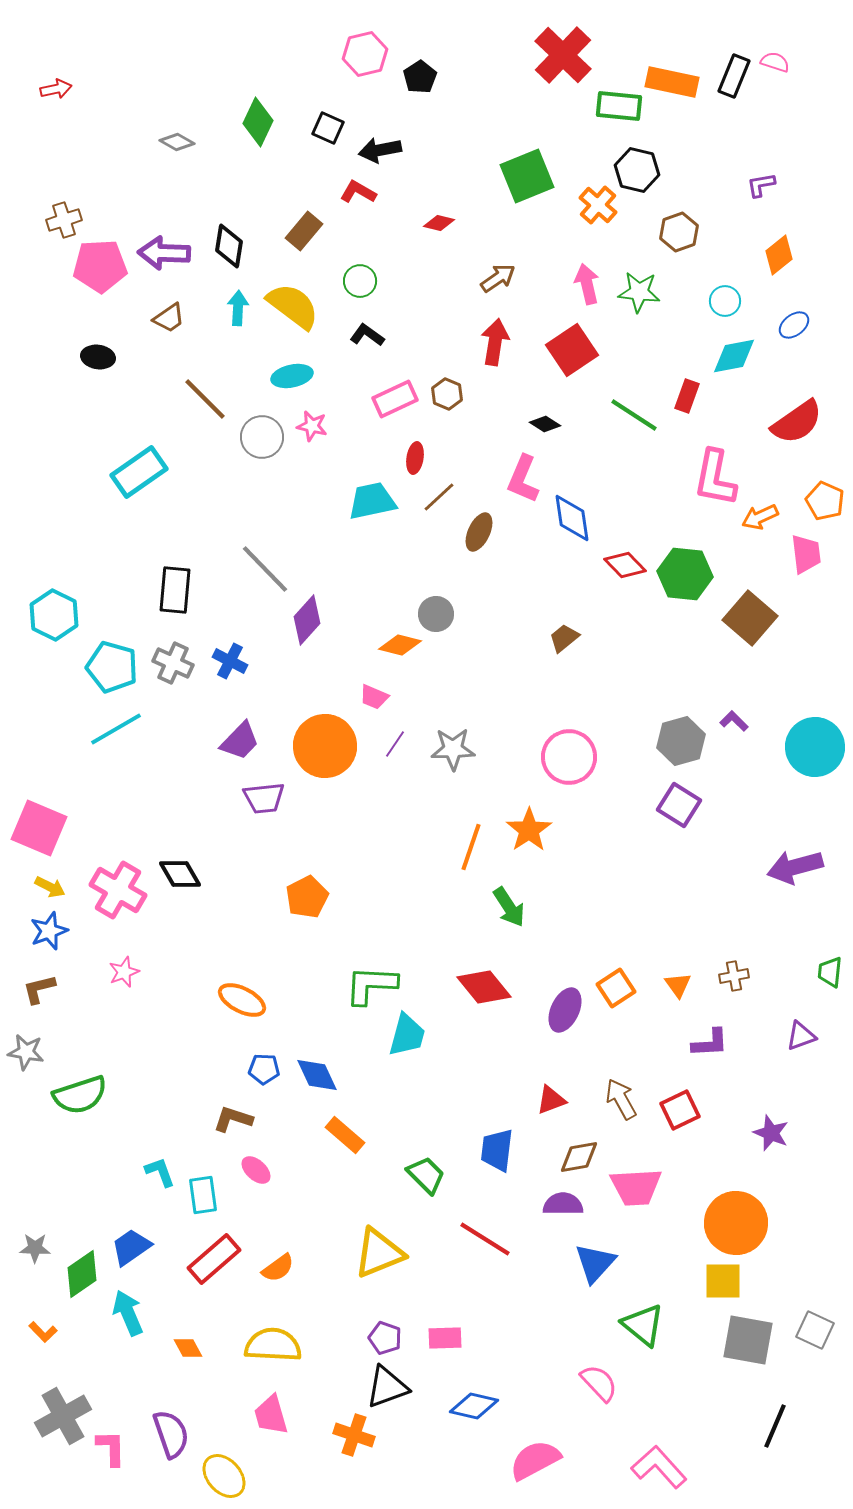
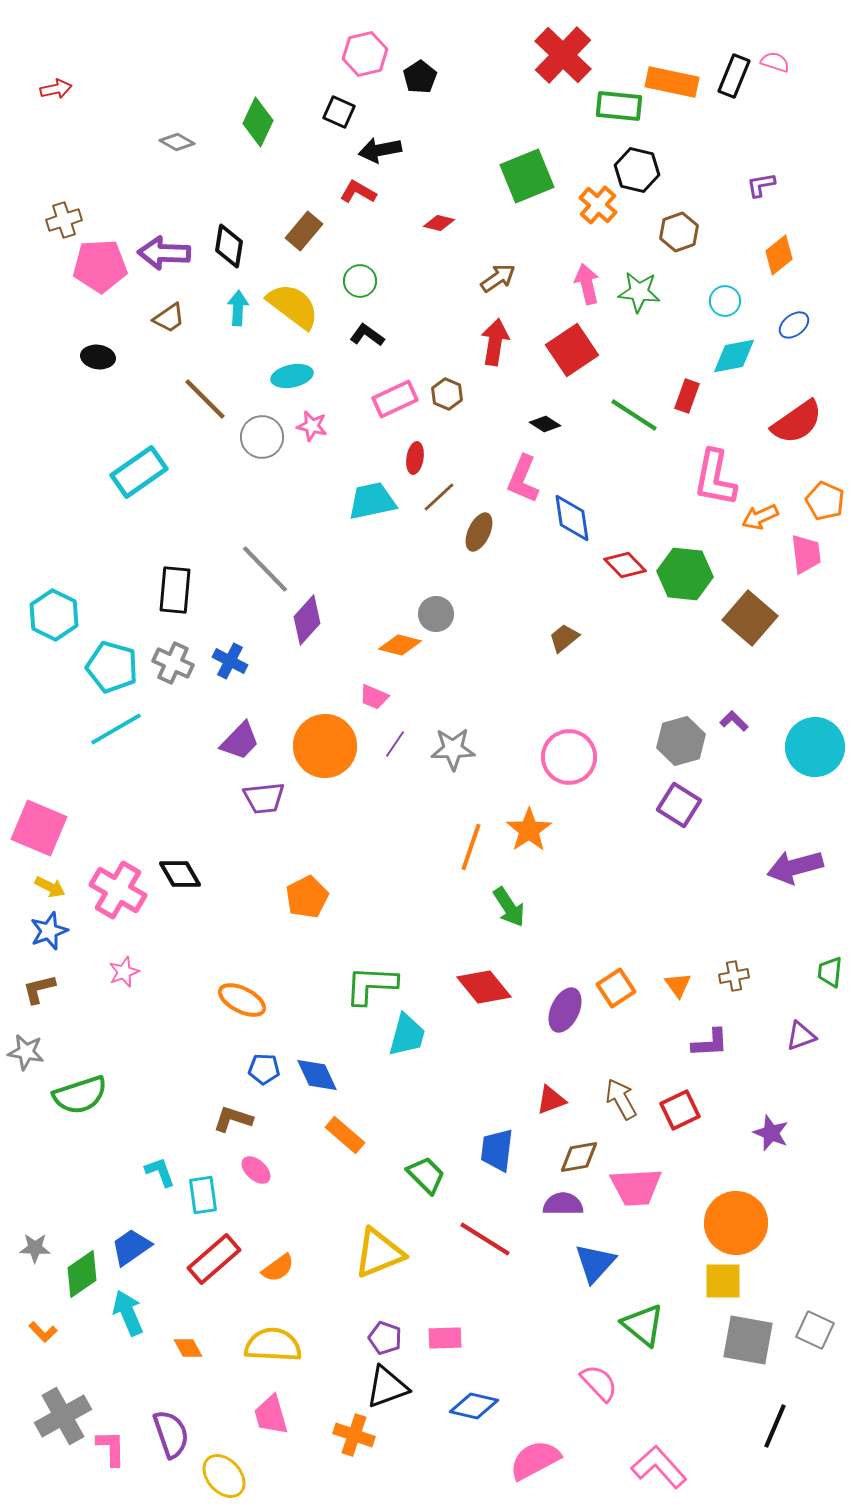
black square at (328, 128): moved 11 px right, 16 px up
